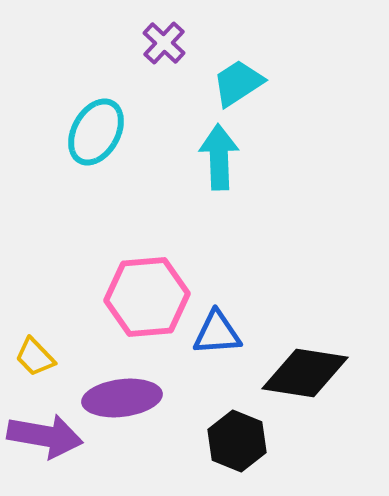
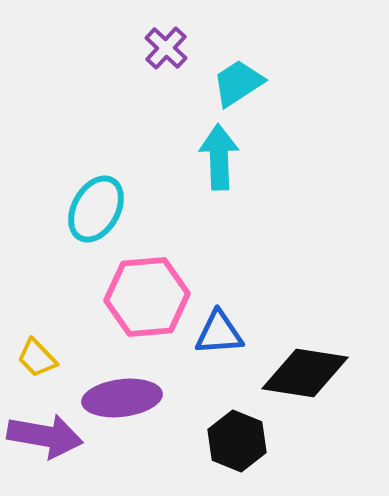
purple cross: moved 2 px right, 5 px down
cyan ellipse: moved 77 px down
blue triangle: moved 2 px right
yellow trapezoid: moved 2 px right, 1 px down
